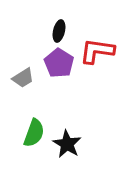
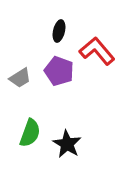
red L-shape: rotated 42 degrees clockwise
purple pentagon: moved 8 px down; rotated 12 degrees counterclockwise
gray trapezoid: moved 3 px left
green semicircle: moved 4 px left
